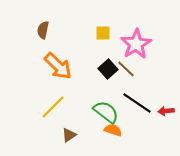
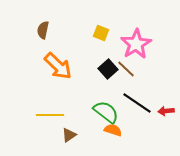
yellow square: moved 2 px left; rotated 21 degrees clockwise
yellow line: moved 3 px left, 8 px down; rotated 44 degrees clockwise
